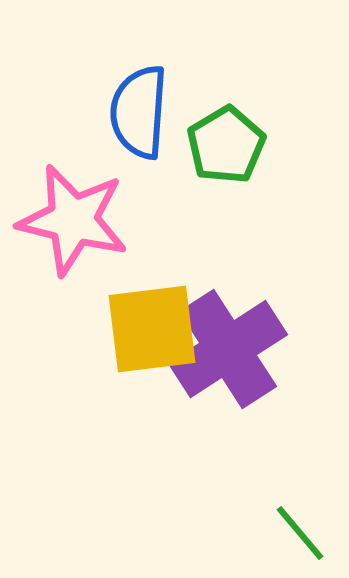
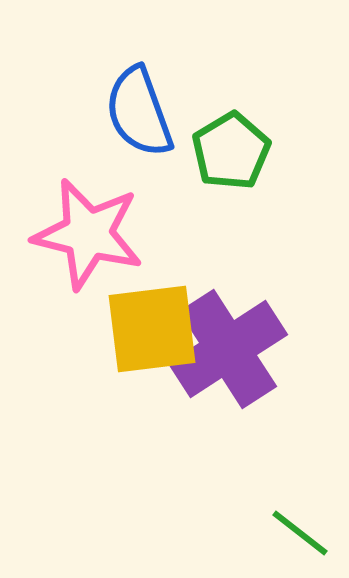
blue semicircle: rotated 24 degrees counterclockwise
green pentagon: moved 5 px right, 6 px down
pink star: moved 15 px right, 14 px down
green line: rotated 12 degrees counterclockwise
